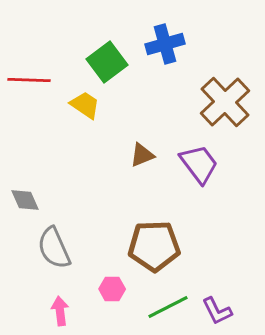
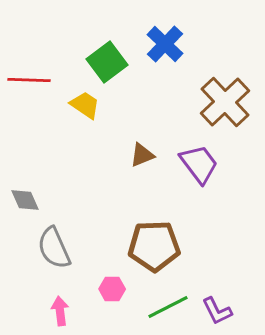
blue cross: rotated 30 degrees counterclockwise
